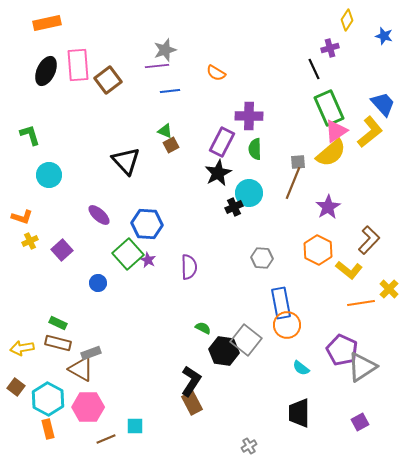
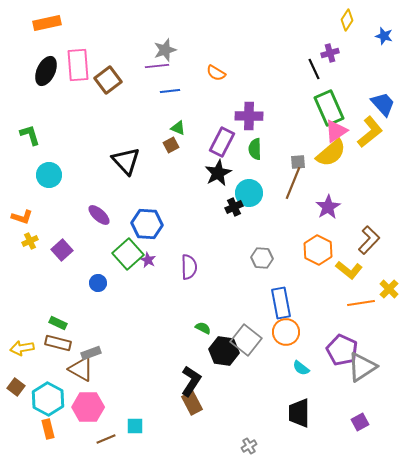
purple cross at (330, 48): moved 5 px down
green triangle at (165, 131): moved 13 px right, 3 px up
orange circle at (287, 325): moved 1 px left, 7 px down
